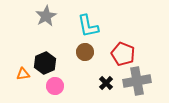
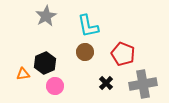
gray cross: moved 6 px right, 3 px down
